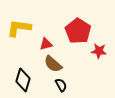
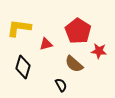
brown semicircle: moved 21 px right
black diamond: moved 13 px up
